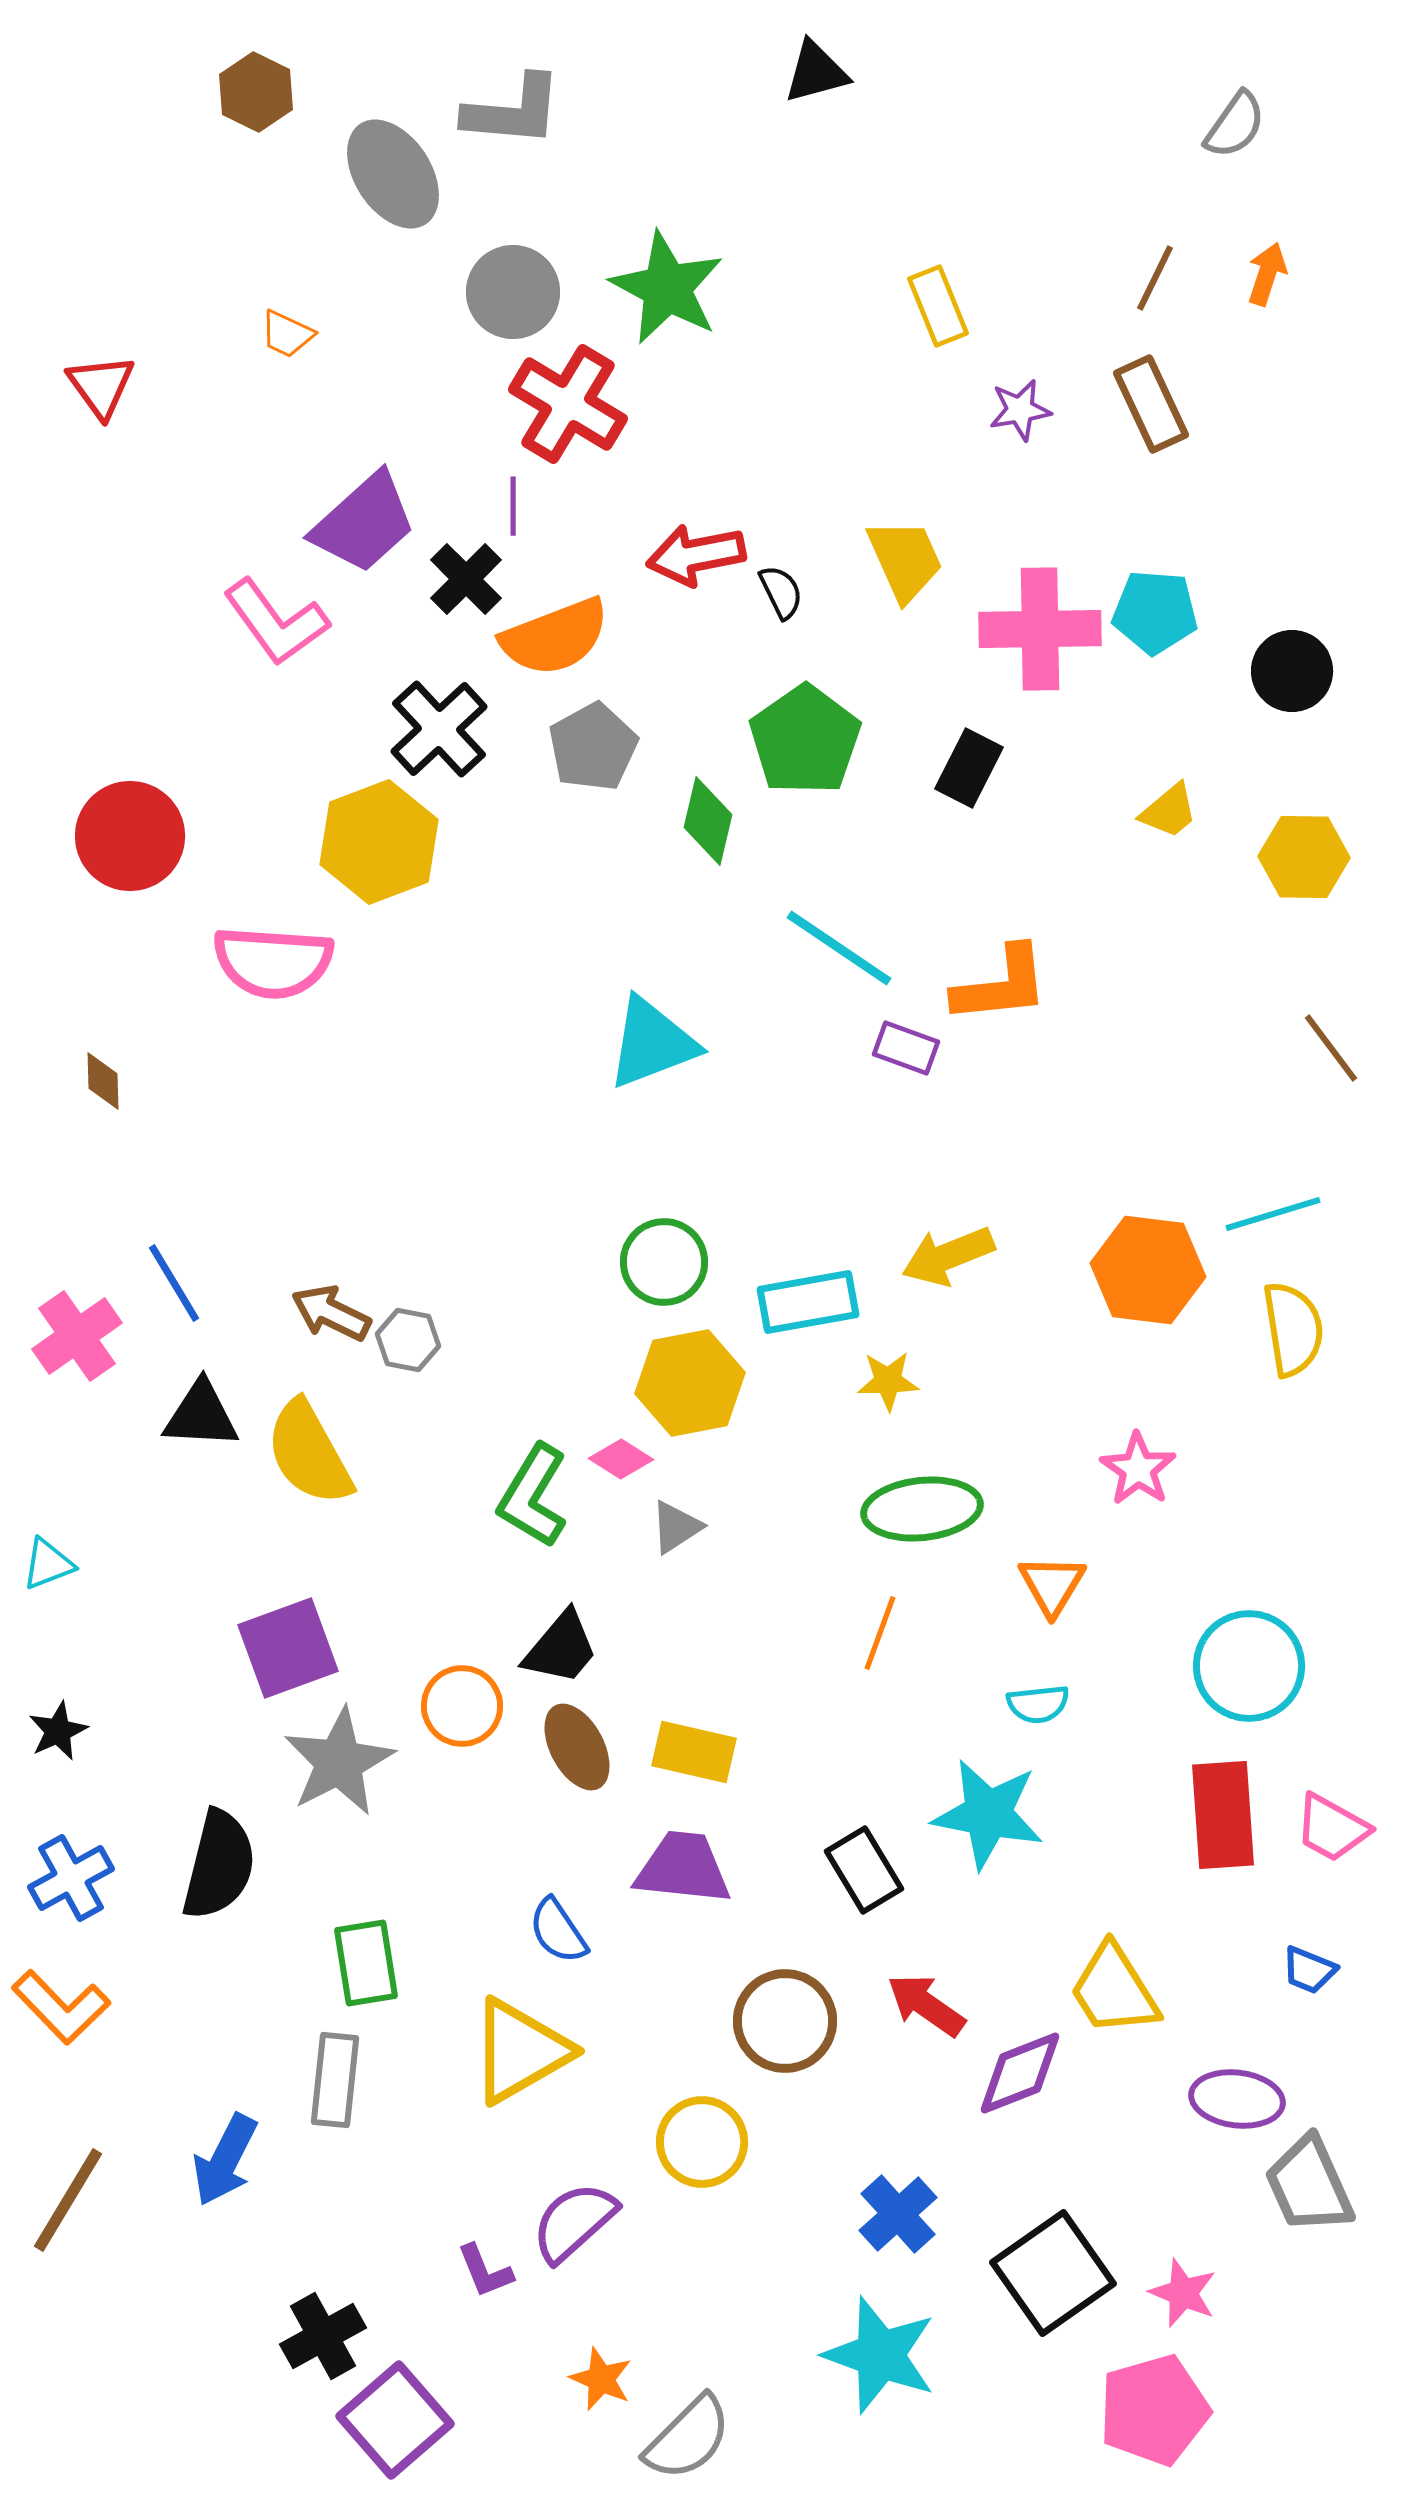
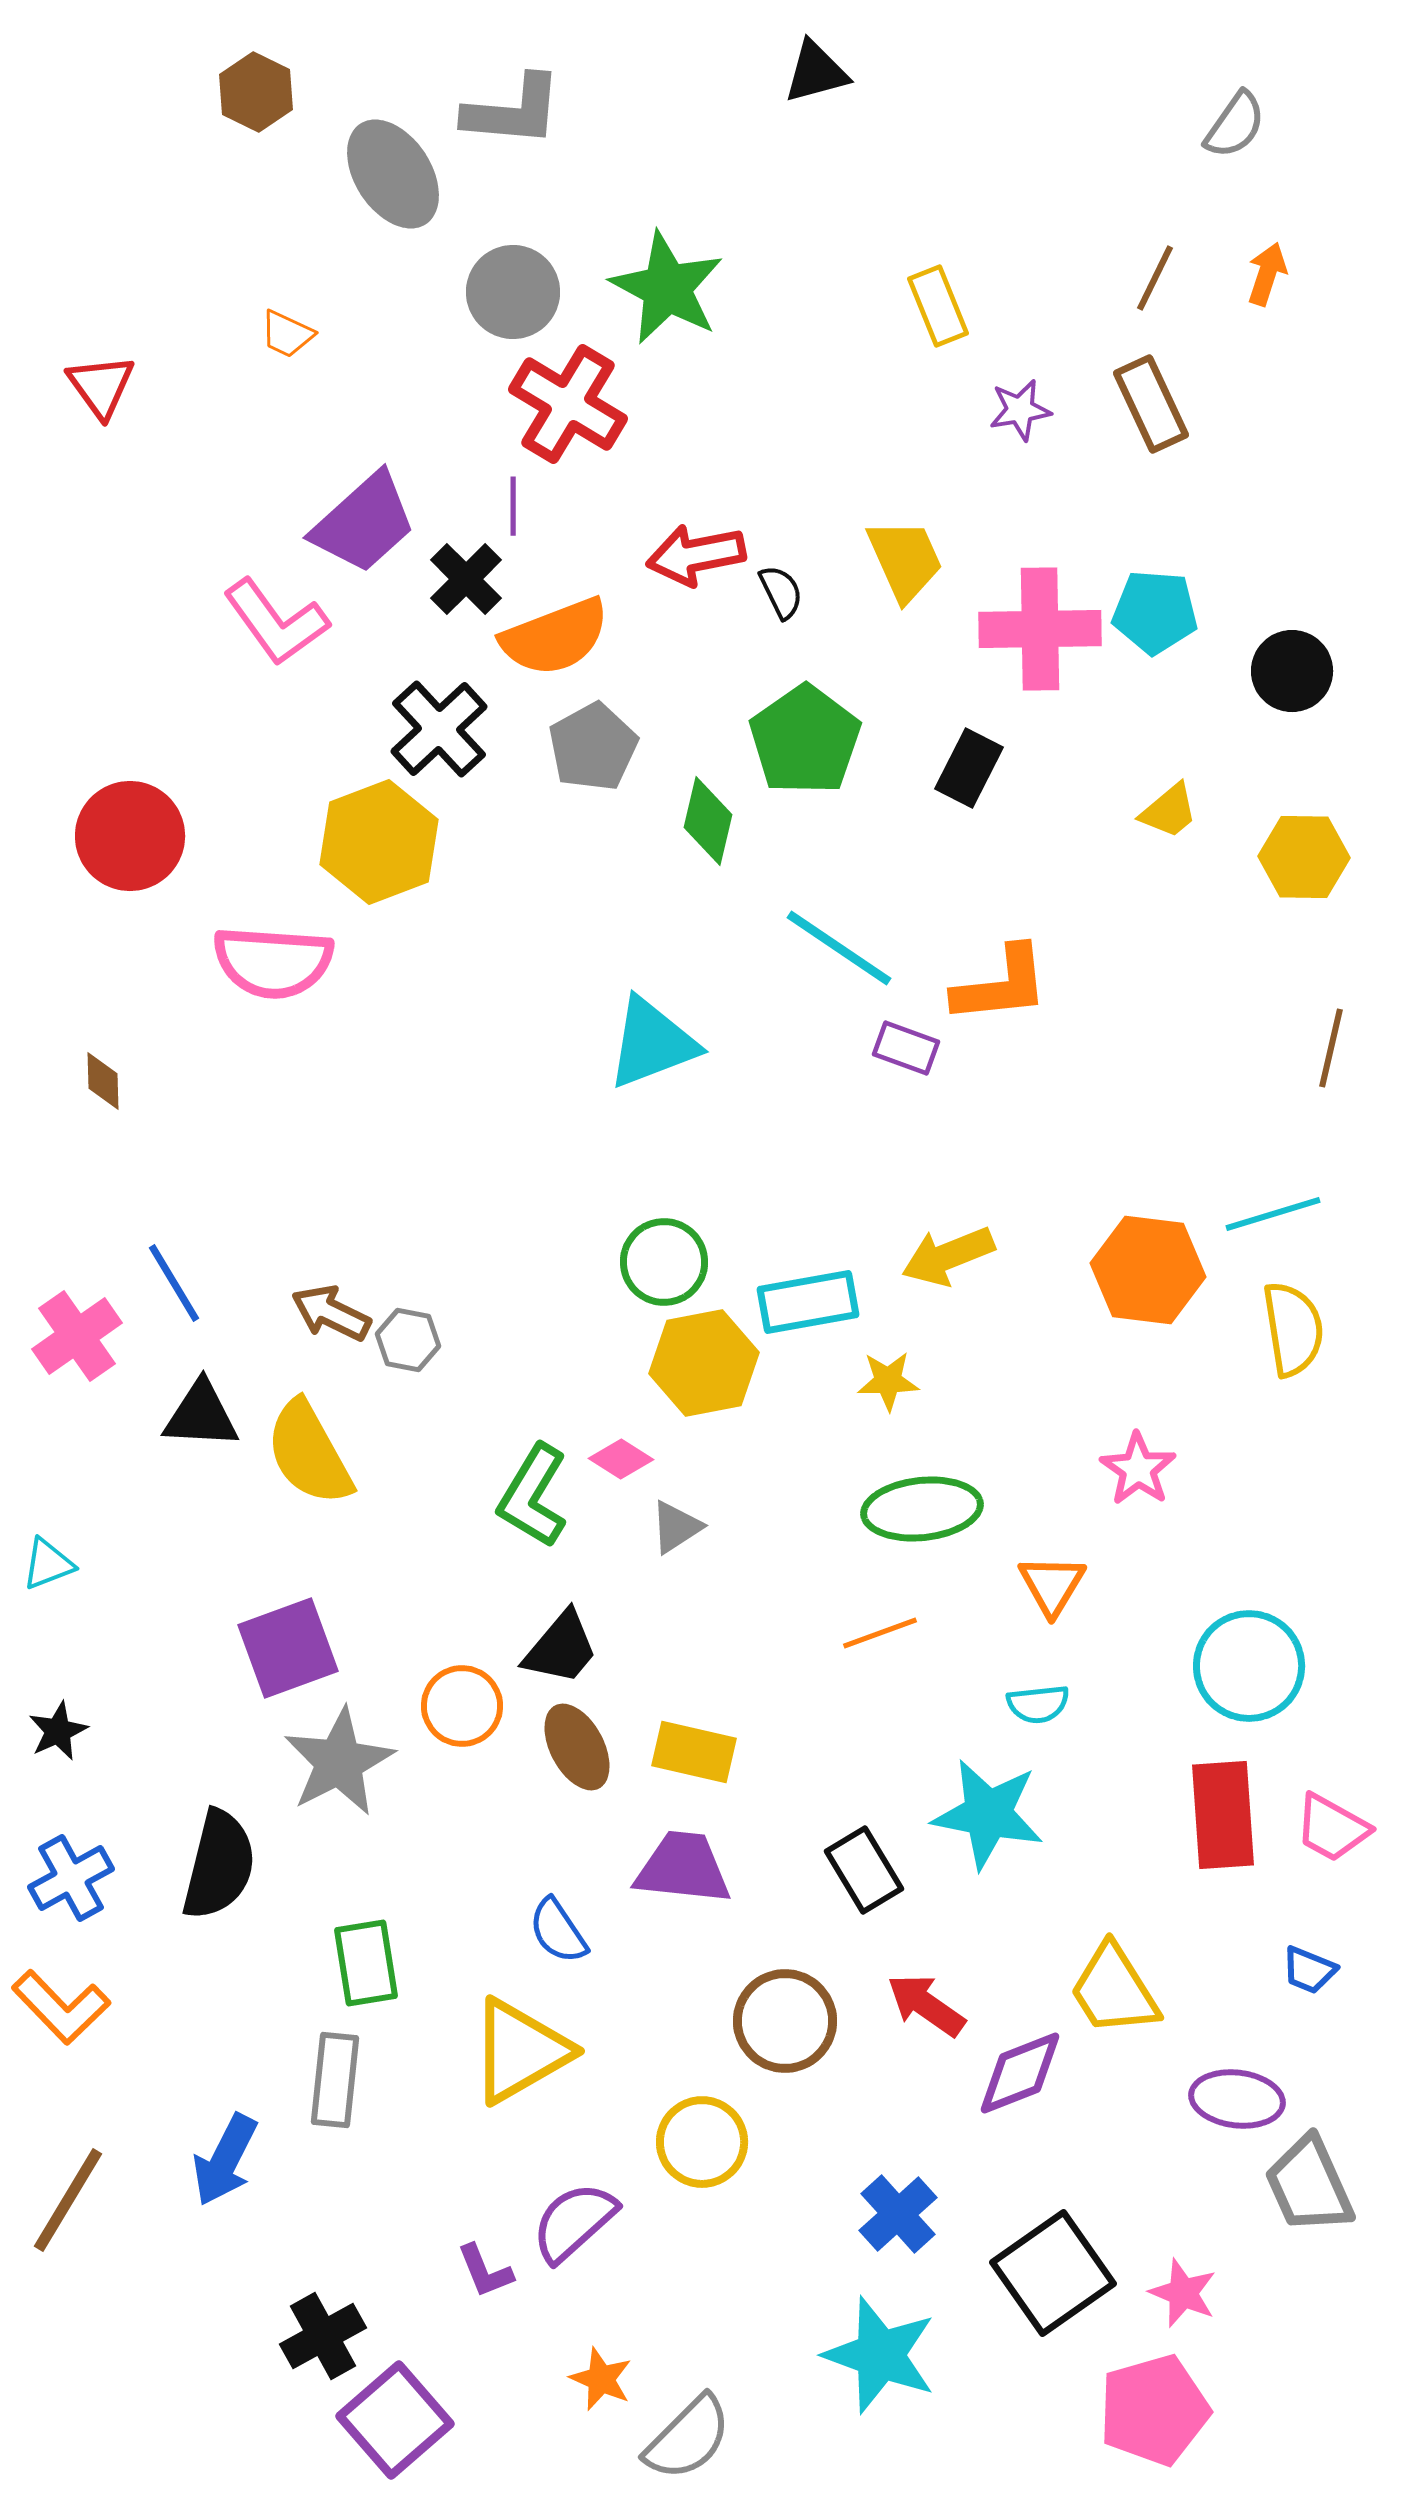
brown line at (1331, 1048): rotated 50 degrees clockwise
yellow hexagon at (690, 1383): moved 14 px right, 20 px up
orange line at (880, 1633): rotated 50 degrees clockwise
